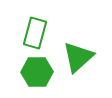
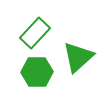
green rectangle: rotated 28 degrees clockwise
